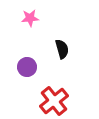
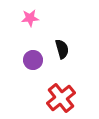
purple circle: moved 6 px right, 7 px up
red cross: moved 7 px right, 3 px up
